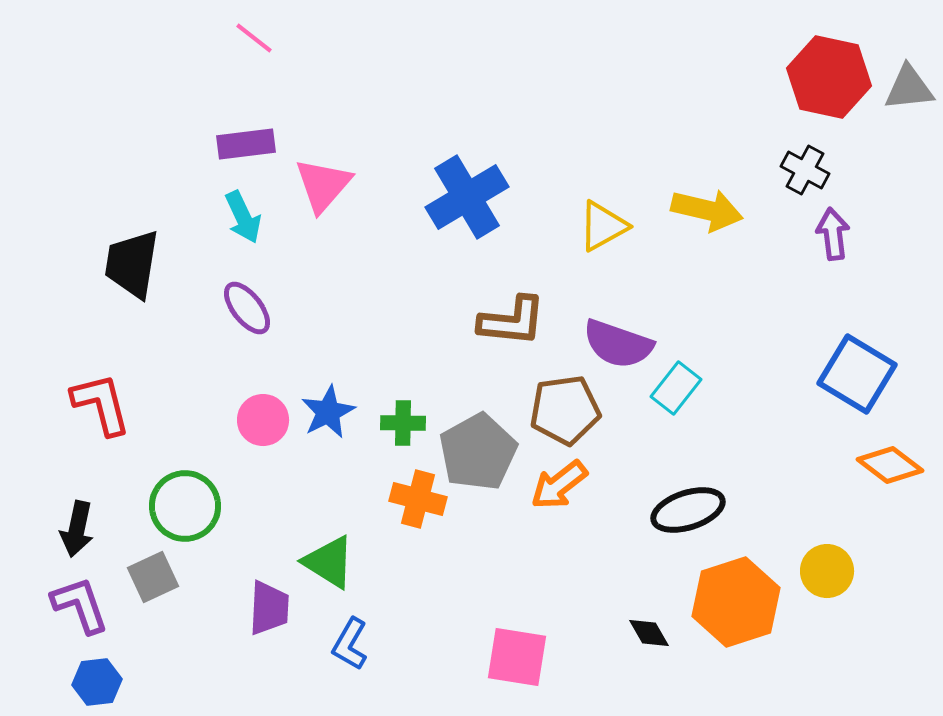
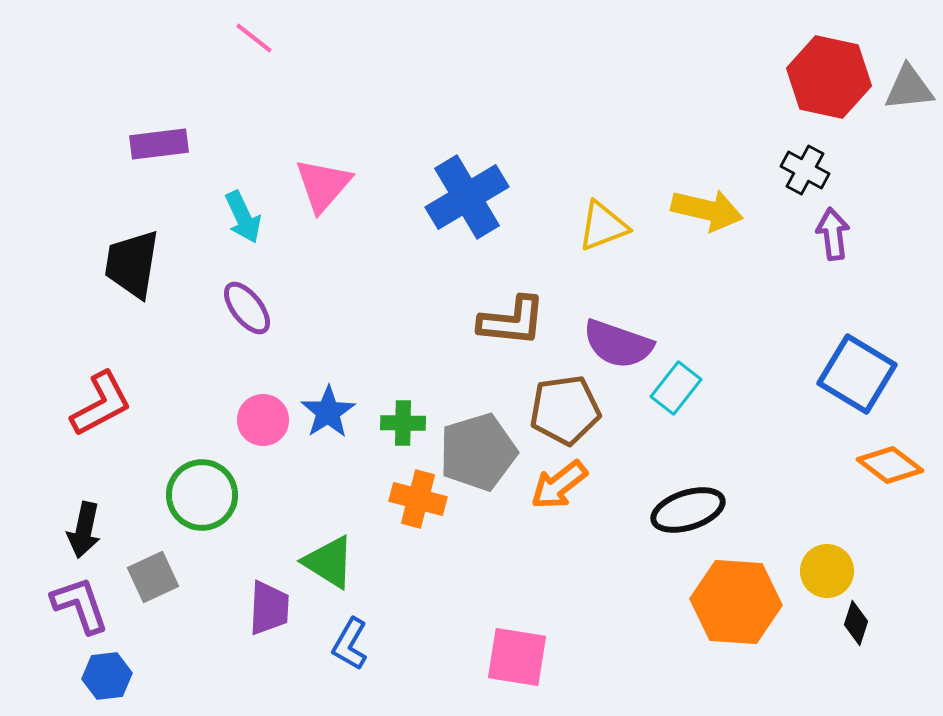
purple rectangle: moved 87 px left
yellow triangle: rotated 8 degrees clockwise
red L-shape: rotated 76 degrees clockwise
blue star: rotated 6 degrees counterclockwise
gray pentagon: rotated 12 degrees clockwise
green circle: moved 17 px right, 11 px up
black arrow: moved 7 px right, 1 px down
orange hexagon: rotated 22 degrees clockwise
black diamond: moved 207 px right, 10 px up; rotated 48 degrees clockwise
blue hexagon: moved 10 px right, 6 px up
